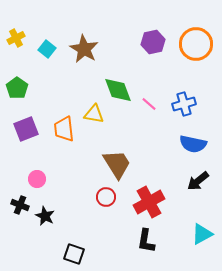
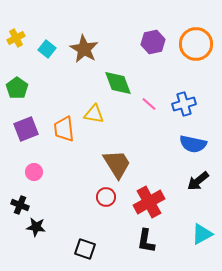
green diamond: moved 7 px up
pink circle: moved 3 px left, 7 px up
black star: moved 9 px left, 11 px down; rotated 18 degrees counterclockwise
black square: moved 11 px right, 5 px up
